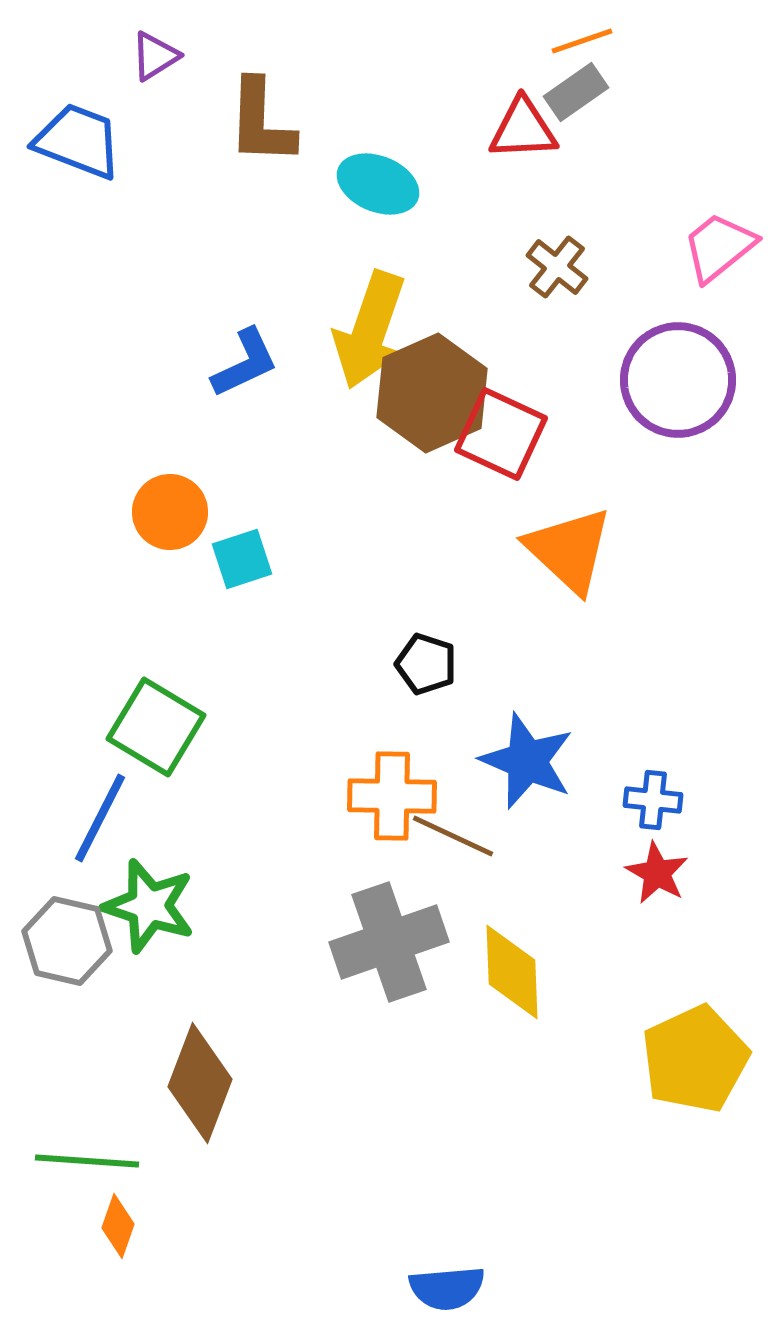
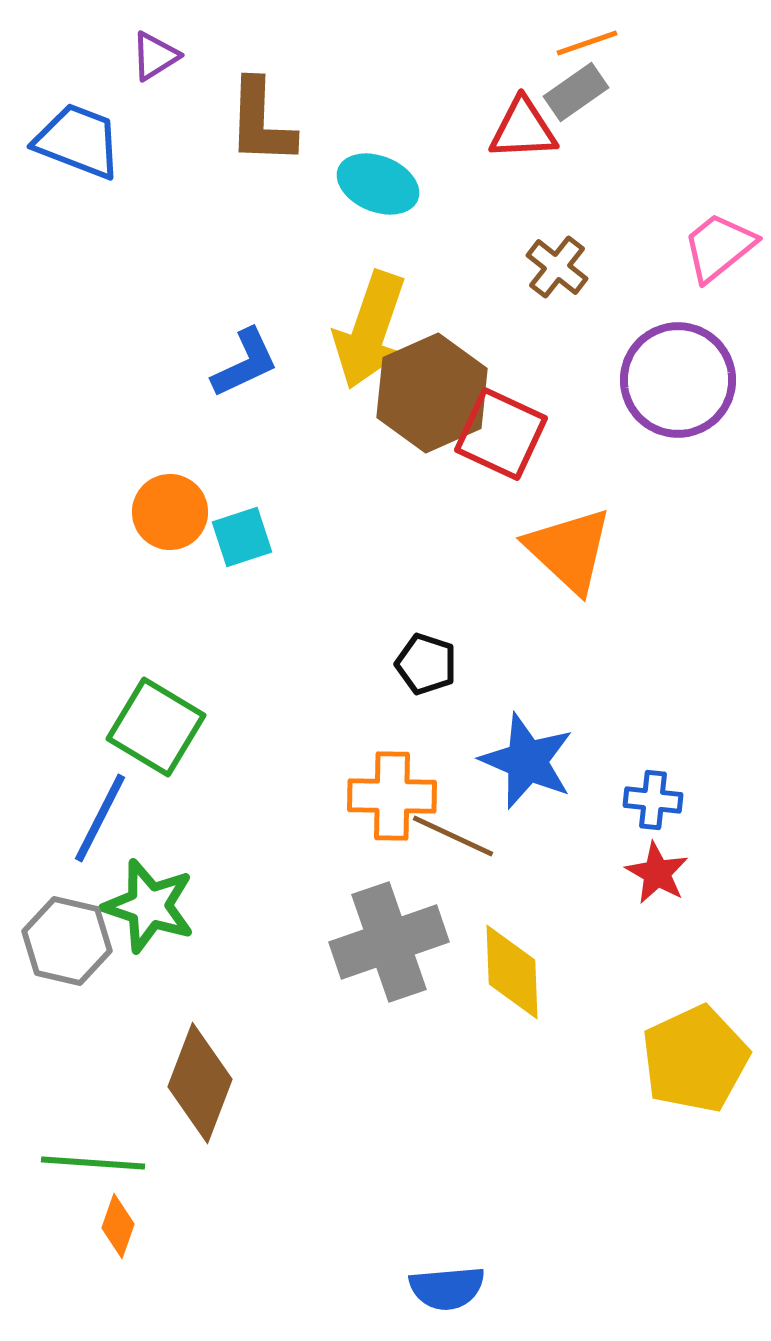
orange line: moved 5 px right, 2 px down
cyan square: moved 22 px up
green line: moved 6 px right, 2 px down
